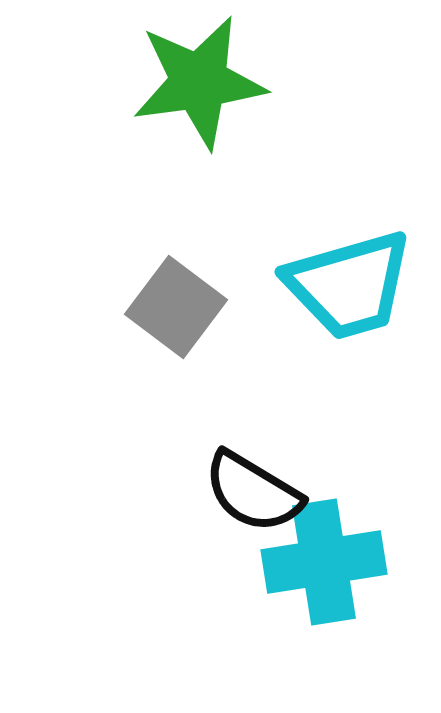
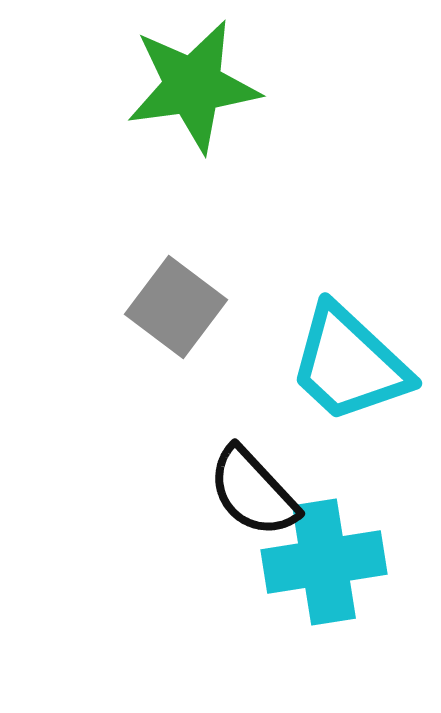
green star: moved 6 px left, 4 px down
cyan trapezoid: moved 79 px down; rotated 59 degrees clockwise
black semicircle: rotated 16 degrees clockwise
